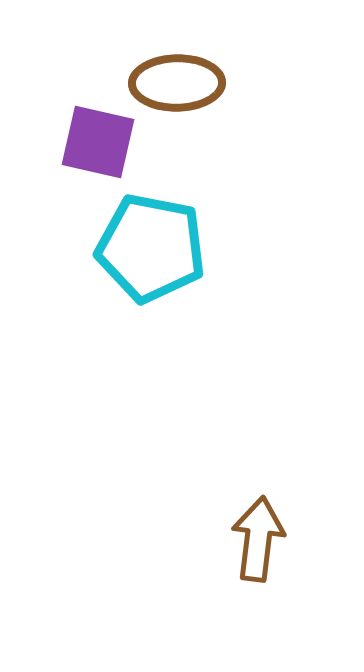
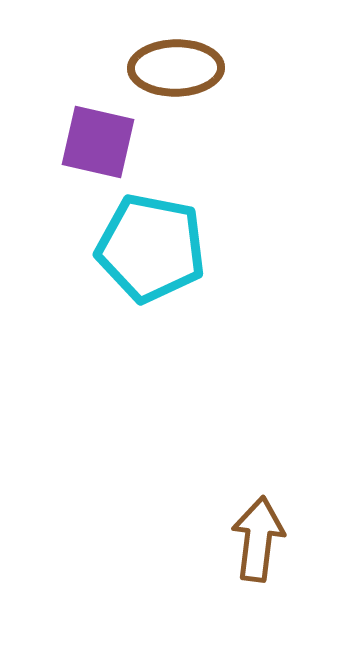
brown ellipse: moved 1 px left, 15 px up
